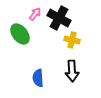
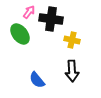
pink arrow: moved 6 px left, 2 px up
black cross: moved 8 px left, 1 px down; rotated 20 degrees counterclockwise
blue semicircle: moved 1 px left, 2 px down; rotated 36 degrees counterclockwise
